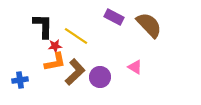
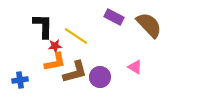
brown L-shape: rotated 28 degrees clockwise
